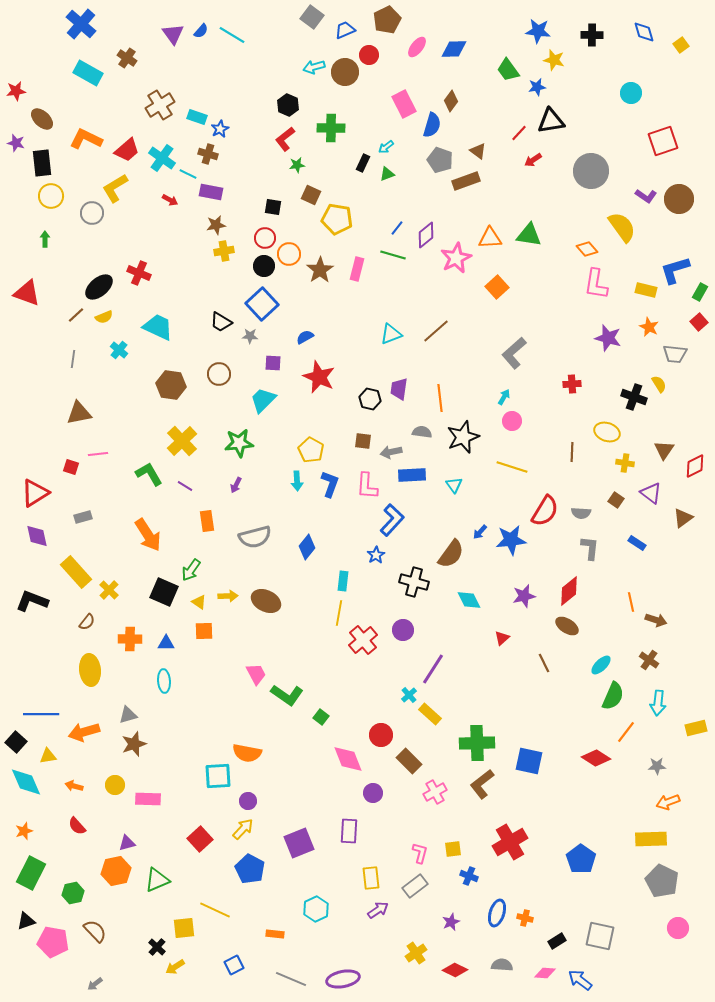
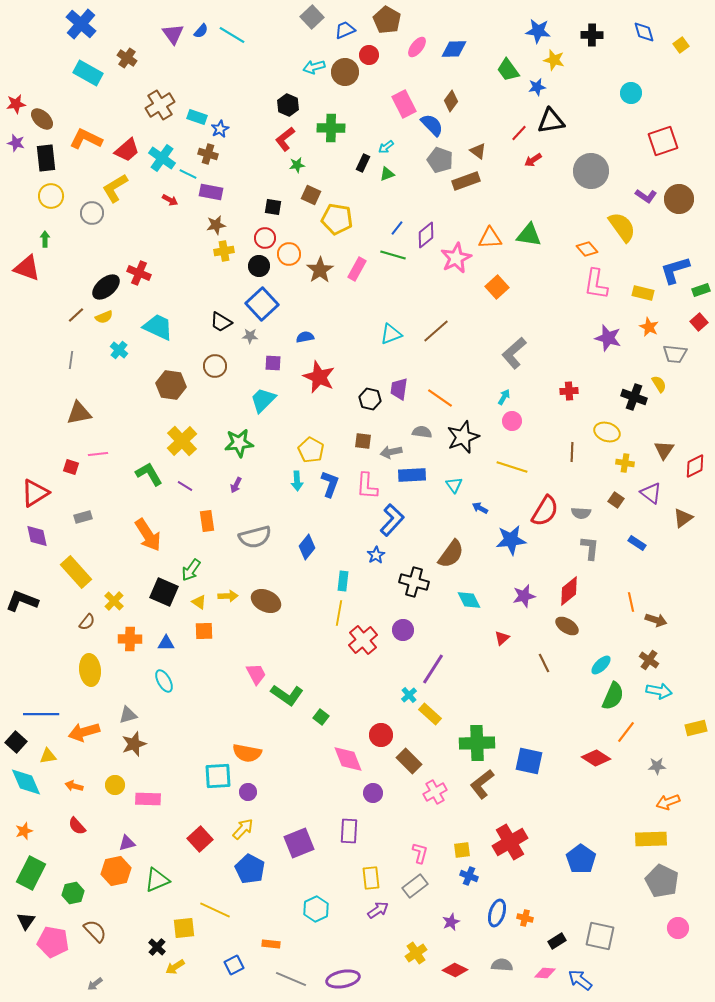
gray square at (312, 17): rotated 10 degrees clockwise
brown pentagon at (387, 20): rotated 16 degrees counterclockwise
red star at (16, 91): moved 13 px down
blue semicircle at (432, 125): rotated 60 degrees counterclockwise
black rectangle at (42, 163): moved 4 px right, 5 px up
black circle at (264, 266): moved 5 px left
pink rectangle at (357, 269): rotated 15 degrees clockwise
black ellipse at (99, 287): moved 7 px right
yellow rectangle at (646, 290): moved 3 px left, 3 px down
green rectangle at (700, 292): moved 1 px right, 2 px up; rotated 42 degrees clockwise
red triangle at (27, 293): moved 25 px up
blue semicircle at (305, 337): rotated 18 degrees clockwise
gray line at (73, 359): moved 2 px left, 1 px down
brown circle at (219, 374): moved 4 px left, 8 px up
red cross at (572, 384): moved 3 px left, 7 px down
orange line at (440, 398): rotated 48 degrees counterclockwise
blue arrow at (480, 532): moved 24 px up; rotated 77 degrees clockwise
yellow cross at (109, 590): moved 5 px right, 11 px down
black L-shape at (32, 601): moved 10 px left
cyan ellipse at (164, 681): rotated 25 degrees counterclockwise
cyan arrow at (658, 703): moved 1 px right, 12 px up; rotated 85 degrees counterclockwise
purple circle at (248, 801): moved 9 px up
yellow square at (453, 849): moved 9 px right, 1 px down
black triangle at (26, 921): rotated 36 degrees counterclockwise
orange rectangle at (275, 934): moved 4 px left, 10 px down
